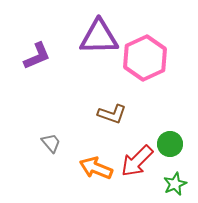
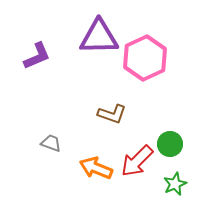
gray trapezoid: rotated 30 degrees counterclockwise
